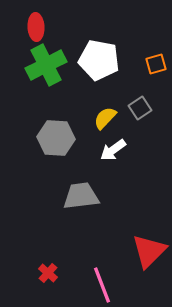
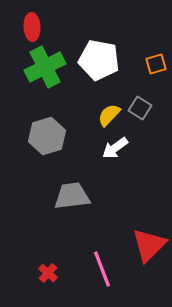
red ellipse: moved 4 px left
green cross: moved 1 px left, 2 px down
gray square: rotated 25 degrees counterclockwise
yellow semicircle: moved 4 px right, 3 px up
gray hexagon: moved 9 px left, 2 px up; rotated 21 degrees counterclockwise
white arrow: moved 2 px right, 2 px up
gray trapezoid: moved 9 px left
red triangle: moved 6 px up
pink line: moved 16 px up
